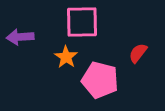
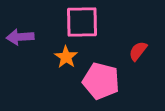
red semicircle: moved 2 px up
pink pentagon: moved 1 px right, 1 px down
